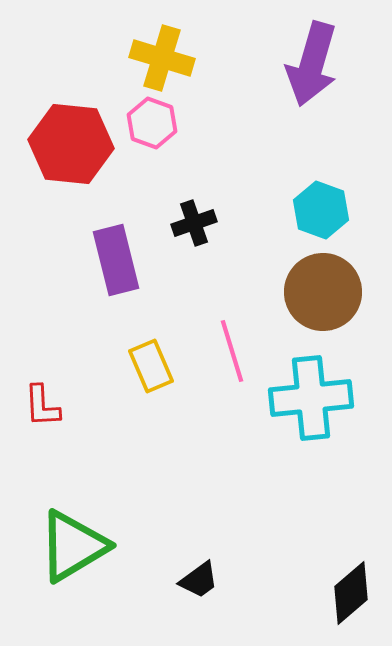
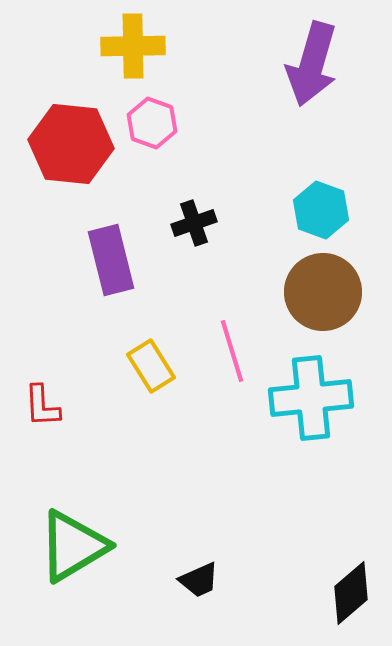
yellow cross: moved 29 px left, 12 px up; rotated 18 degrees counterclockwise
purple rectangle: moved 5 px left
yellow rectangle: rotated 9 degrees counterclockwise
black trapezoid: rotated 12 degrees clockwise
